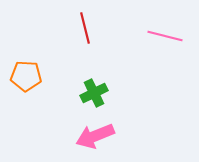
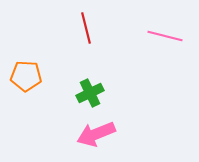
red line: moved 1 px right
green cross: moved 4 px left
pink arrow: moved 1 px right, 2 px up
